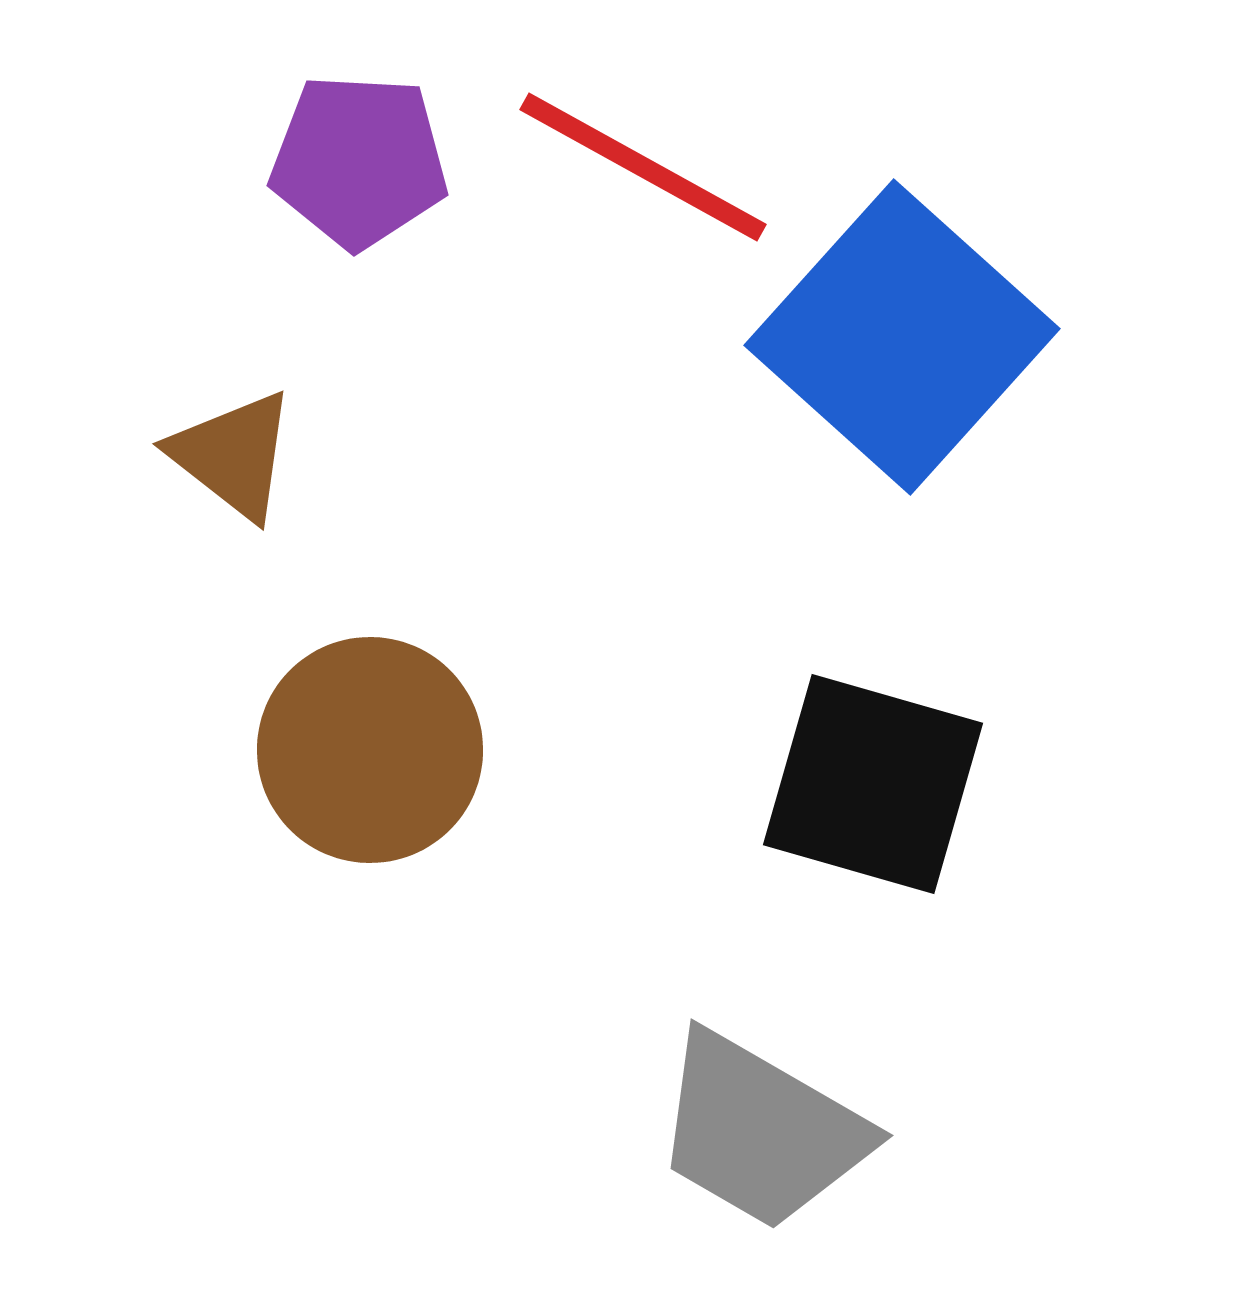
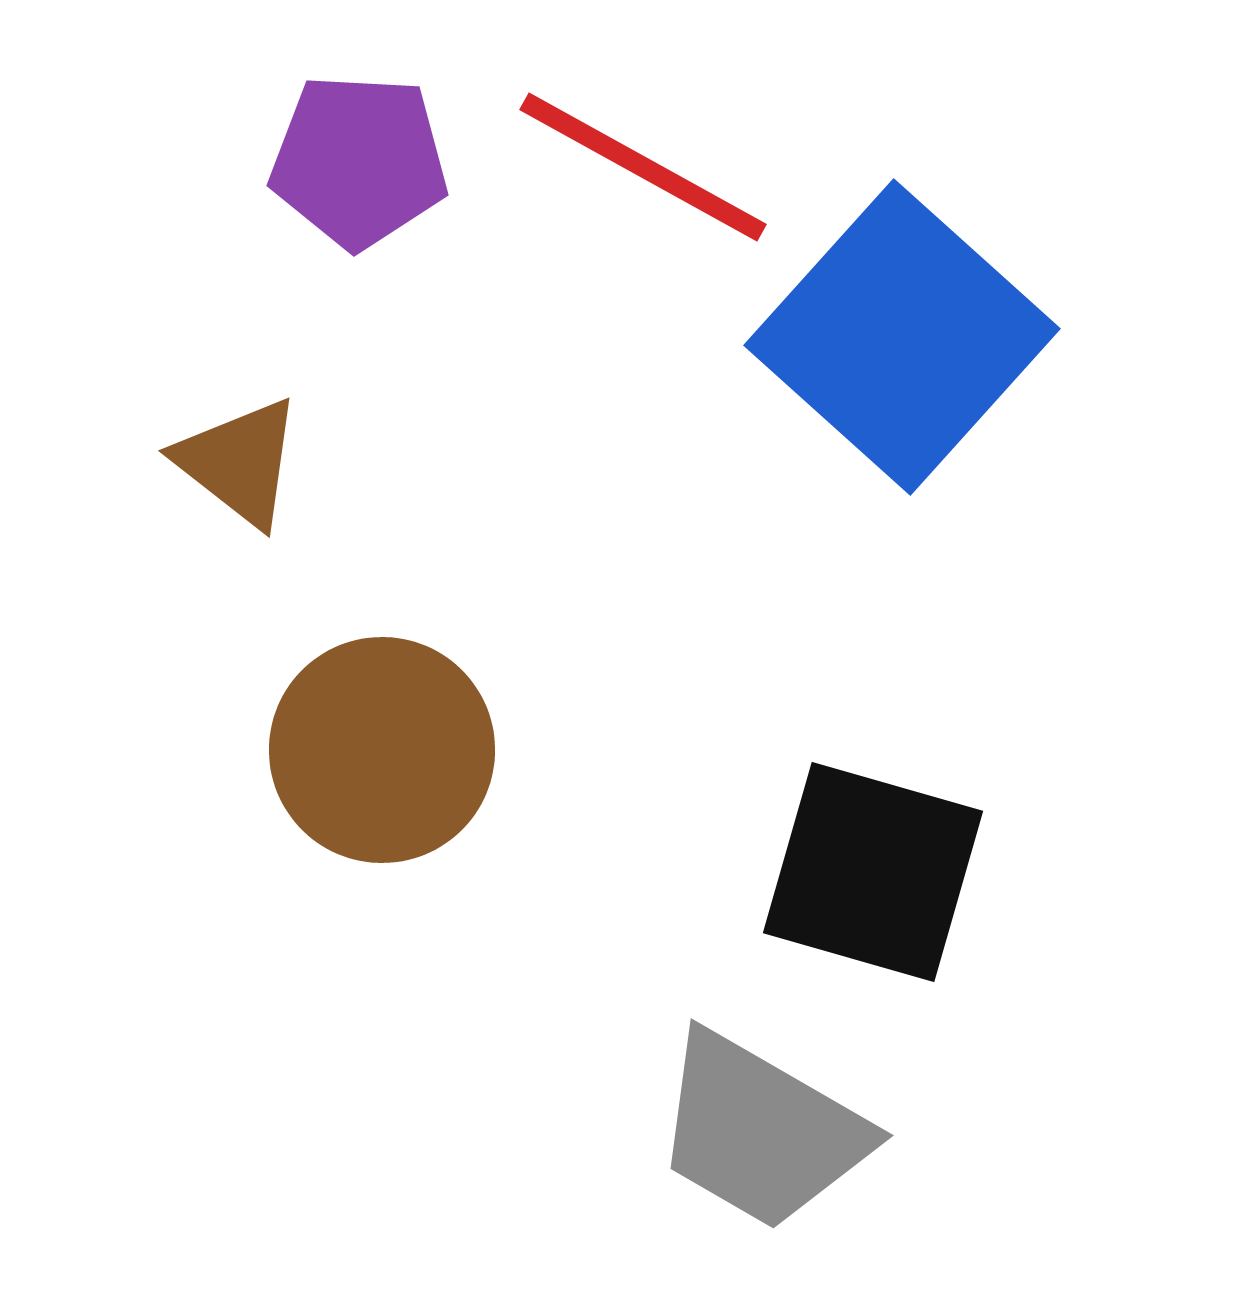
brown triangle: moved 6 px right, 7 px down
brown circle: moved 12 px right
black square: moved 88 px down
